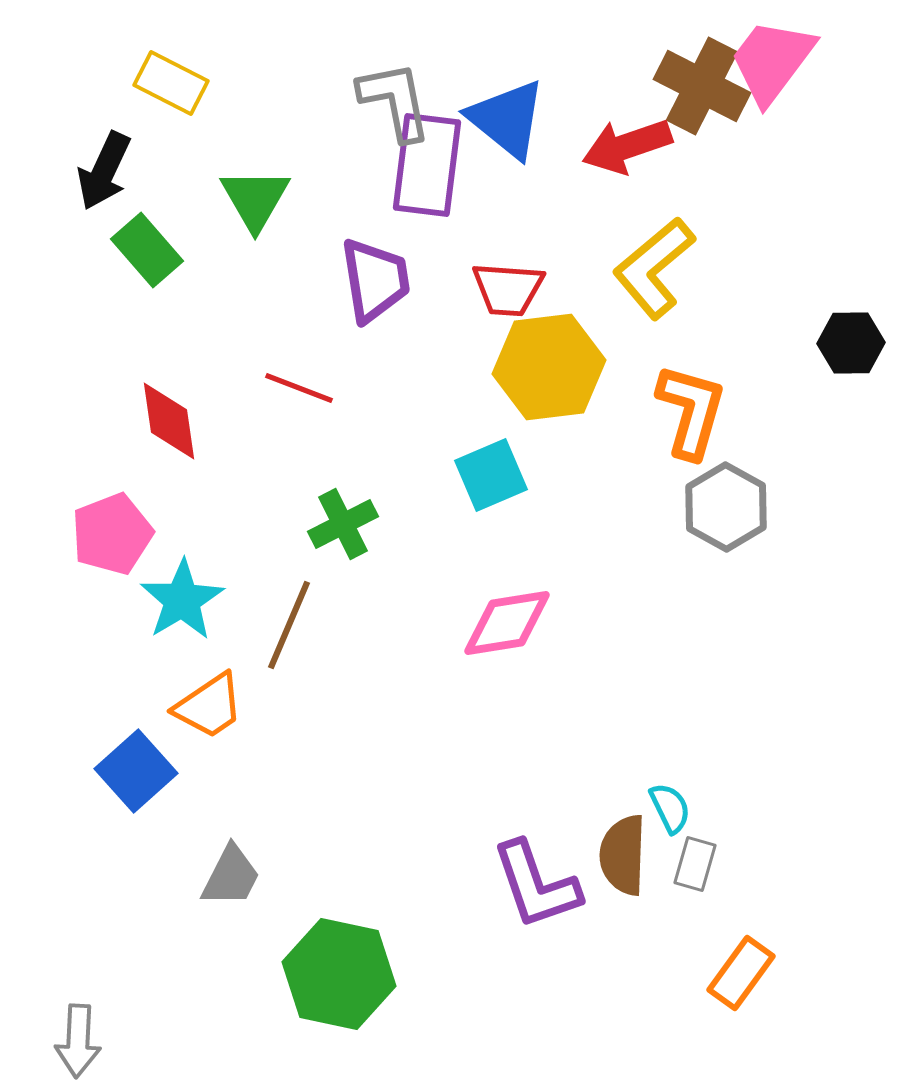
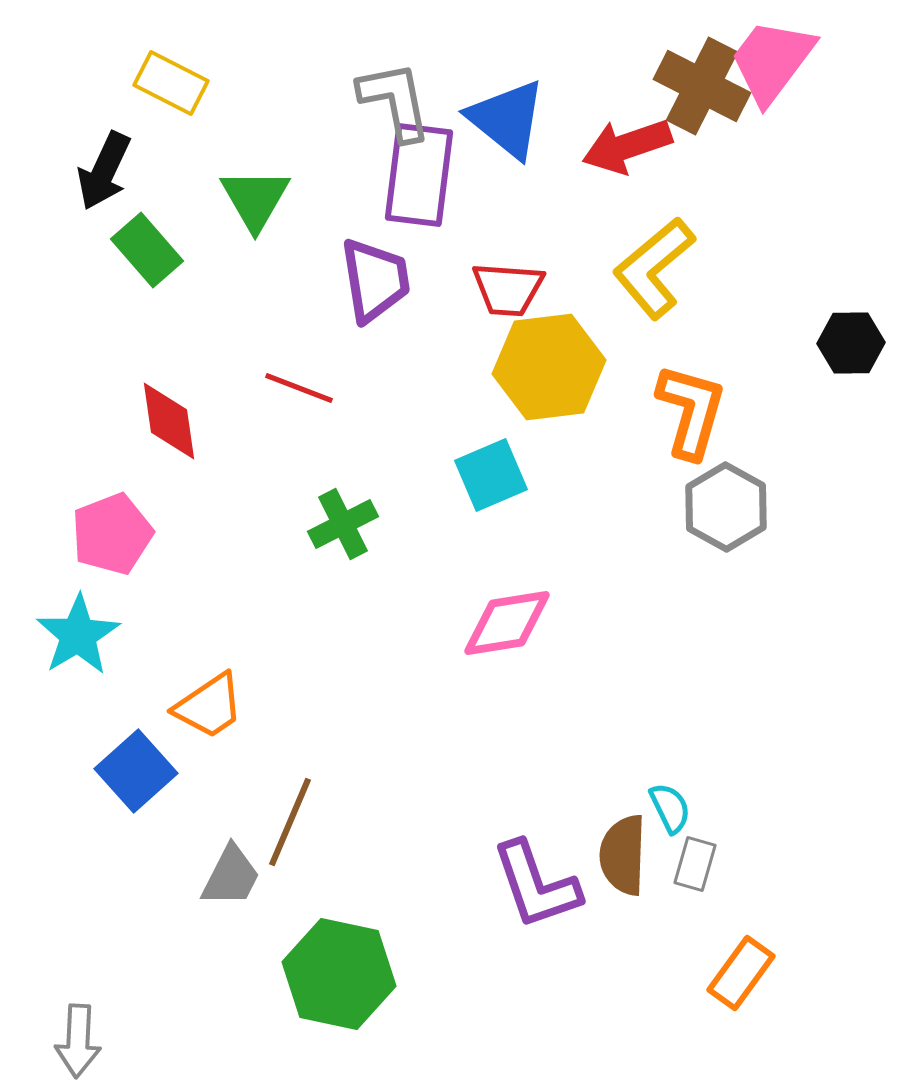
purple rectangle: moved 8 px left, 10 px down
cyan star: moved 104 px left, 35 px down
brown line: moved 1 px right, 197 px down
